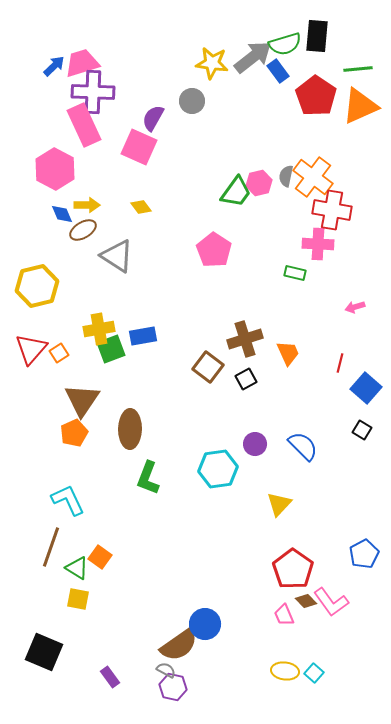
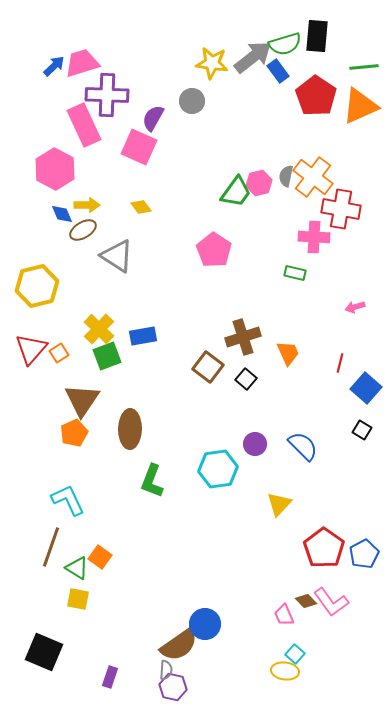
green line at (358, 69): moved 6 px right, 2 px up
purple cross at (93, 92): moved 14 px right, 3 px down
red cross at (332, 210): moved 9 px right, 1 px up
pink cross at (318, 244): moved 4 px left, 7 px up
yellow cross at (99, 329): rotated 36 degrees counterclockwise
brown cross at (245, 339): moved 2 px left, 2 px up
green square at (111, 349): moved 4 px left, 7 px down
black square at (246, 379): rotated 20 degrees counterclockwise
green L-shape at (148, 478): moved 4 px right, 3 px down
red pentagon at (293, 569): moved 31 px right, 21 px up
gray semicircle at (166, 670): rotated 66 degrees clockwise
cyan square at (314, 673): moved 19 px left, 19 px up
purple rectangle at (110, 677): rotated 55 degrees clockwise
